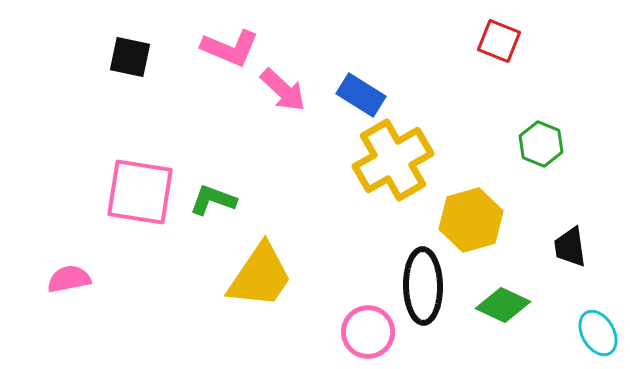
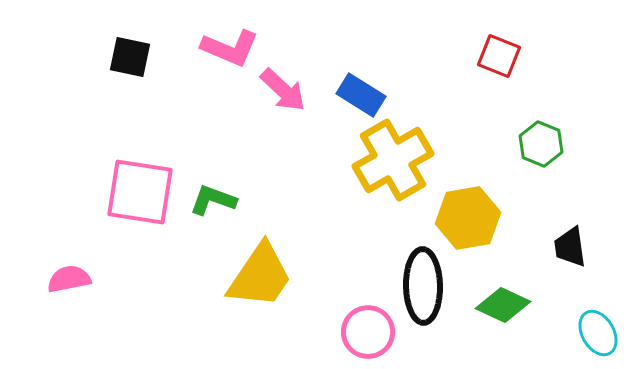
red square: moved 15 px down
yellow hexagon: moved 3 px left, 2 px up; rotated 6 degrees clockwise
